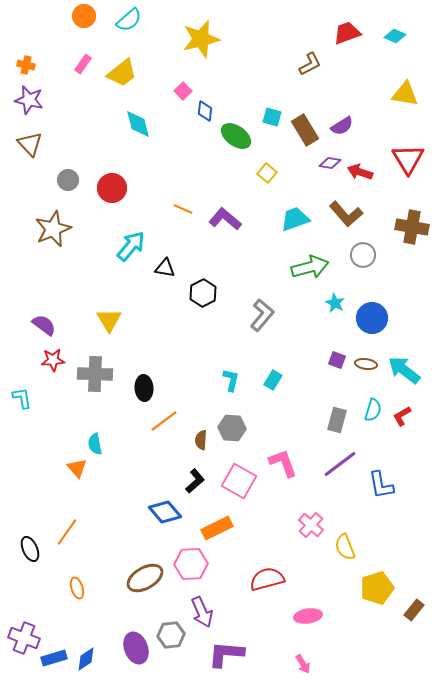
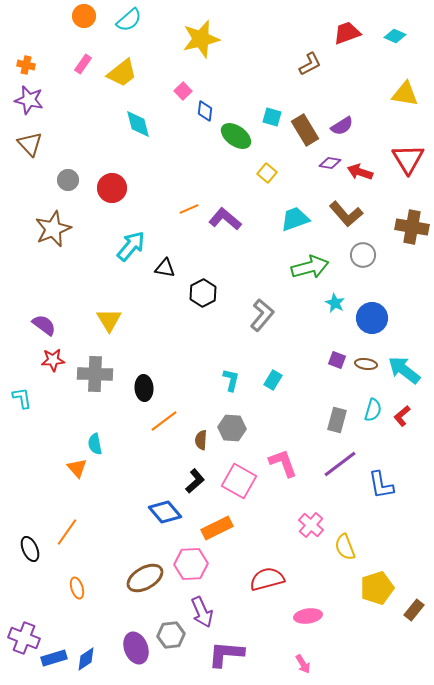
orange line at (183, 209): moved 6 px right; rotated 48 degrees counterclockwise
red L-shape at (402, 416): rotated 10 degrees counterclockwise
